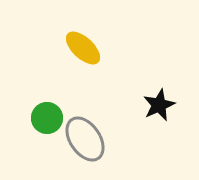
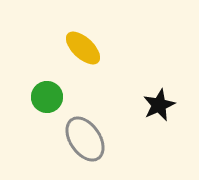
green circle: moved 21 px up
